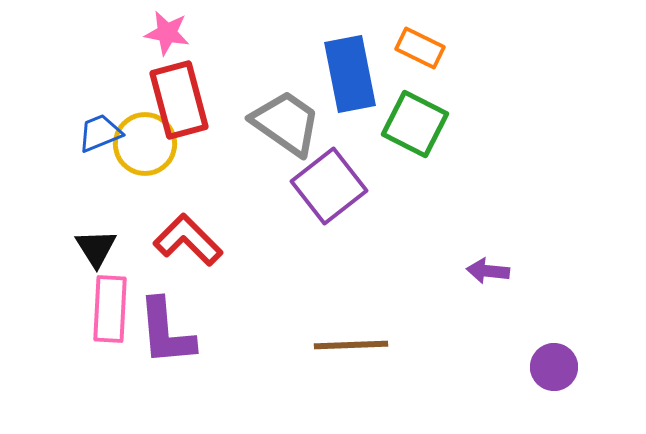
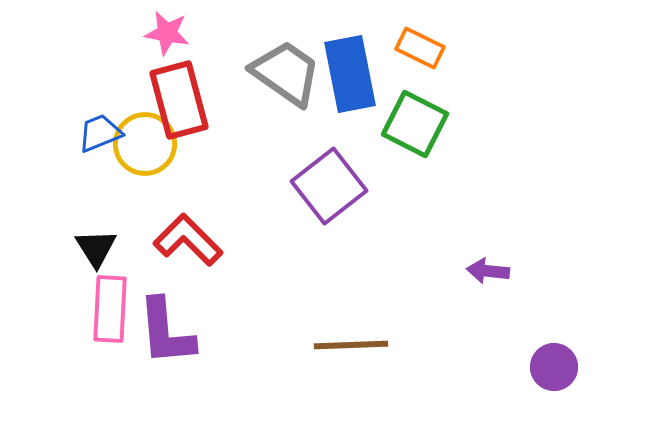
gray trapezoid: moved 50 px up
